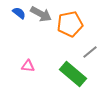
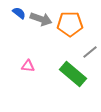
gray arrow: moved 5 px down; rotated 10 degrees counterclockwise
orange pentagon: rotated 10 degrees clockwise
